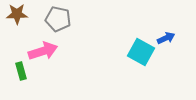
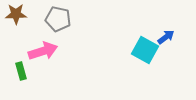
brown star: moved 1 px left
blue arrow: moved 1 px up; rotated 12 degrees counterclockwise
cyan square: moved 4 px right, 2 px up
